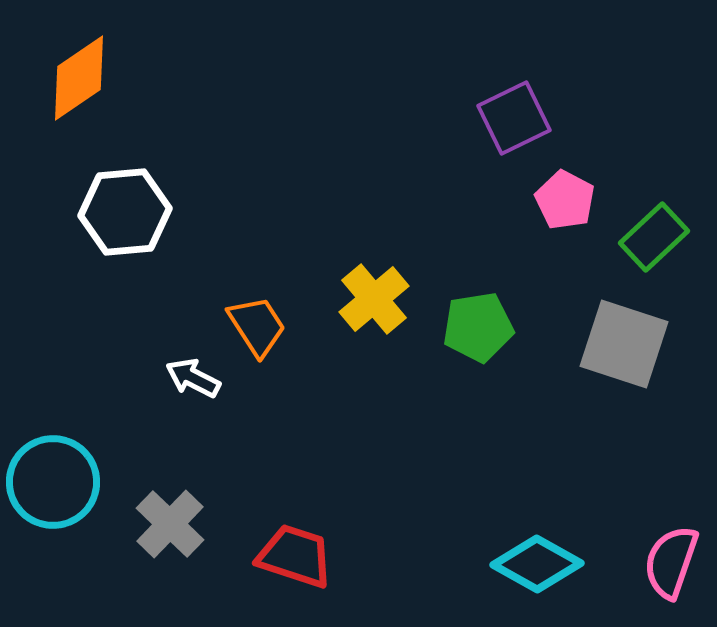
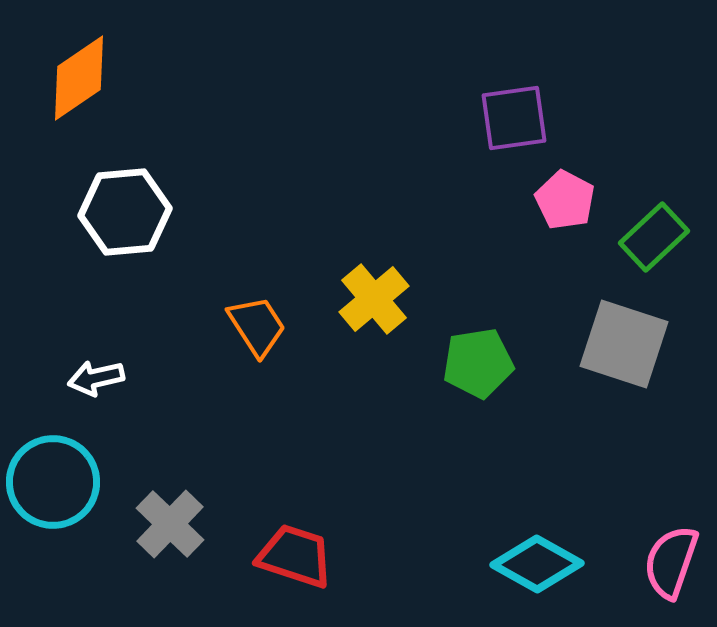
purple square: rotated 18 degrees clockwise
green pentagon: moved 36 px down
white arrow: moved 97 px left; rotated 40 degrees counterclockwise
